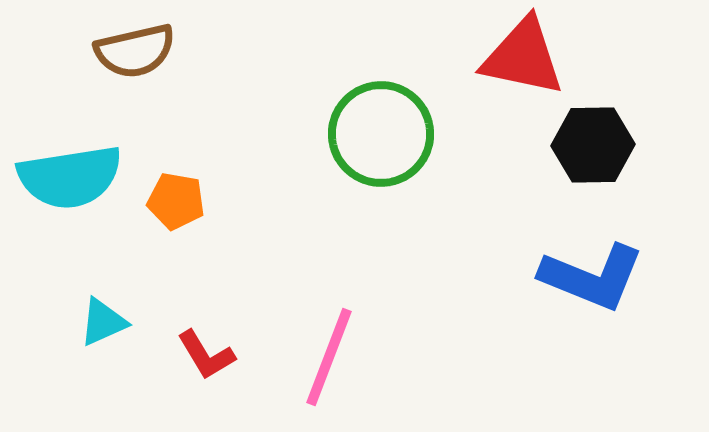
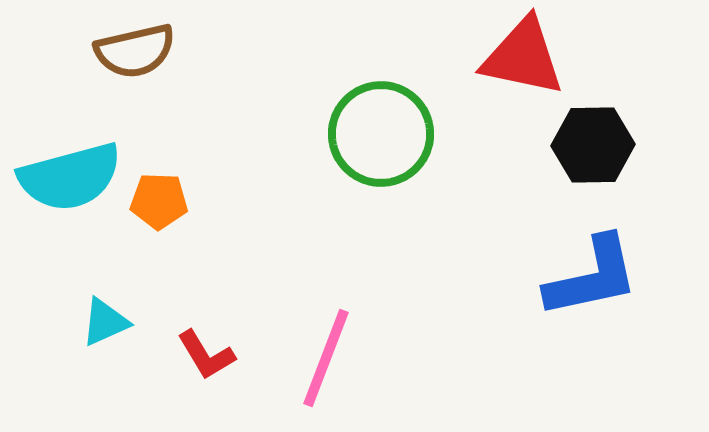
cyan semicircle: rotated 6 degrees counterclockwise
orange pentagon: moved 17 px left; rotated 8 degrees counterclockwise
blue L-shape: rotated 34 degrees counterclockwise
cyan triangle: moved 2 px right
pink line: moved 3 px left, 1 px down
